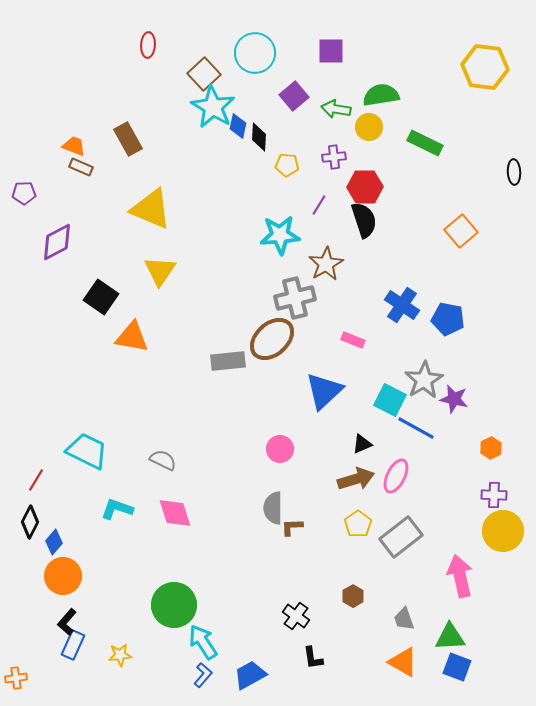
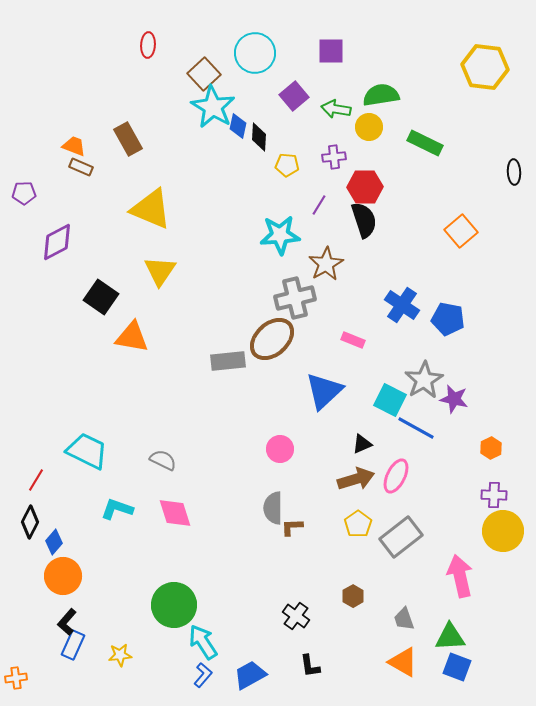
black L-shape at (313, 658): moved 3 px left, 8 px down
